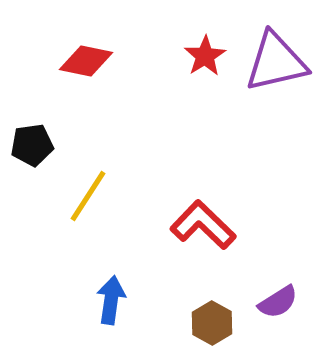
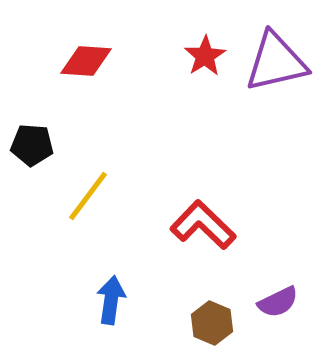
red diamond: rotated 8 degrees counterclockwise
black pentagon: rotated 12 degrees clockwise
yellow line: rotated 4 degrees clockwise
purple semicircle: rotated 6 degrees clockwise
brown hexagon: rotated 6 degrees counterclockwise
